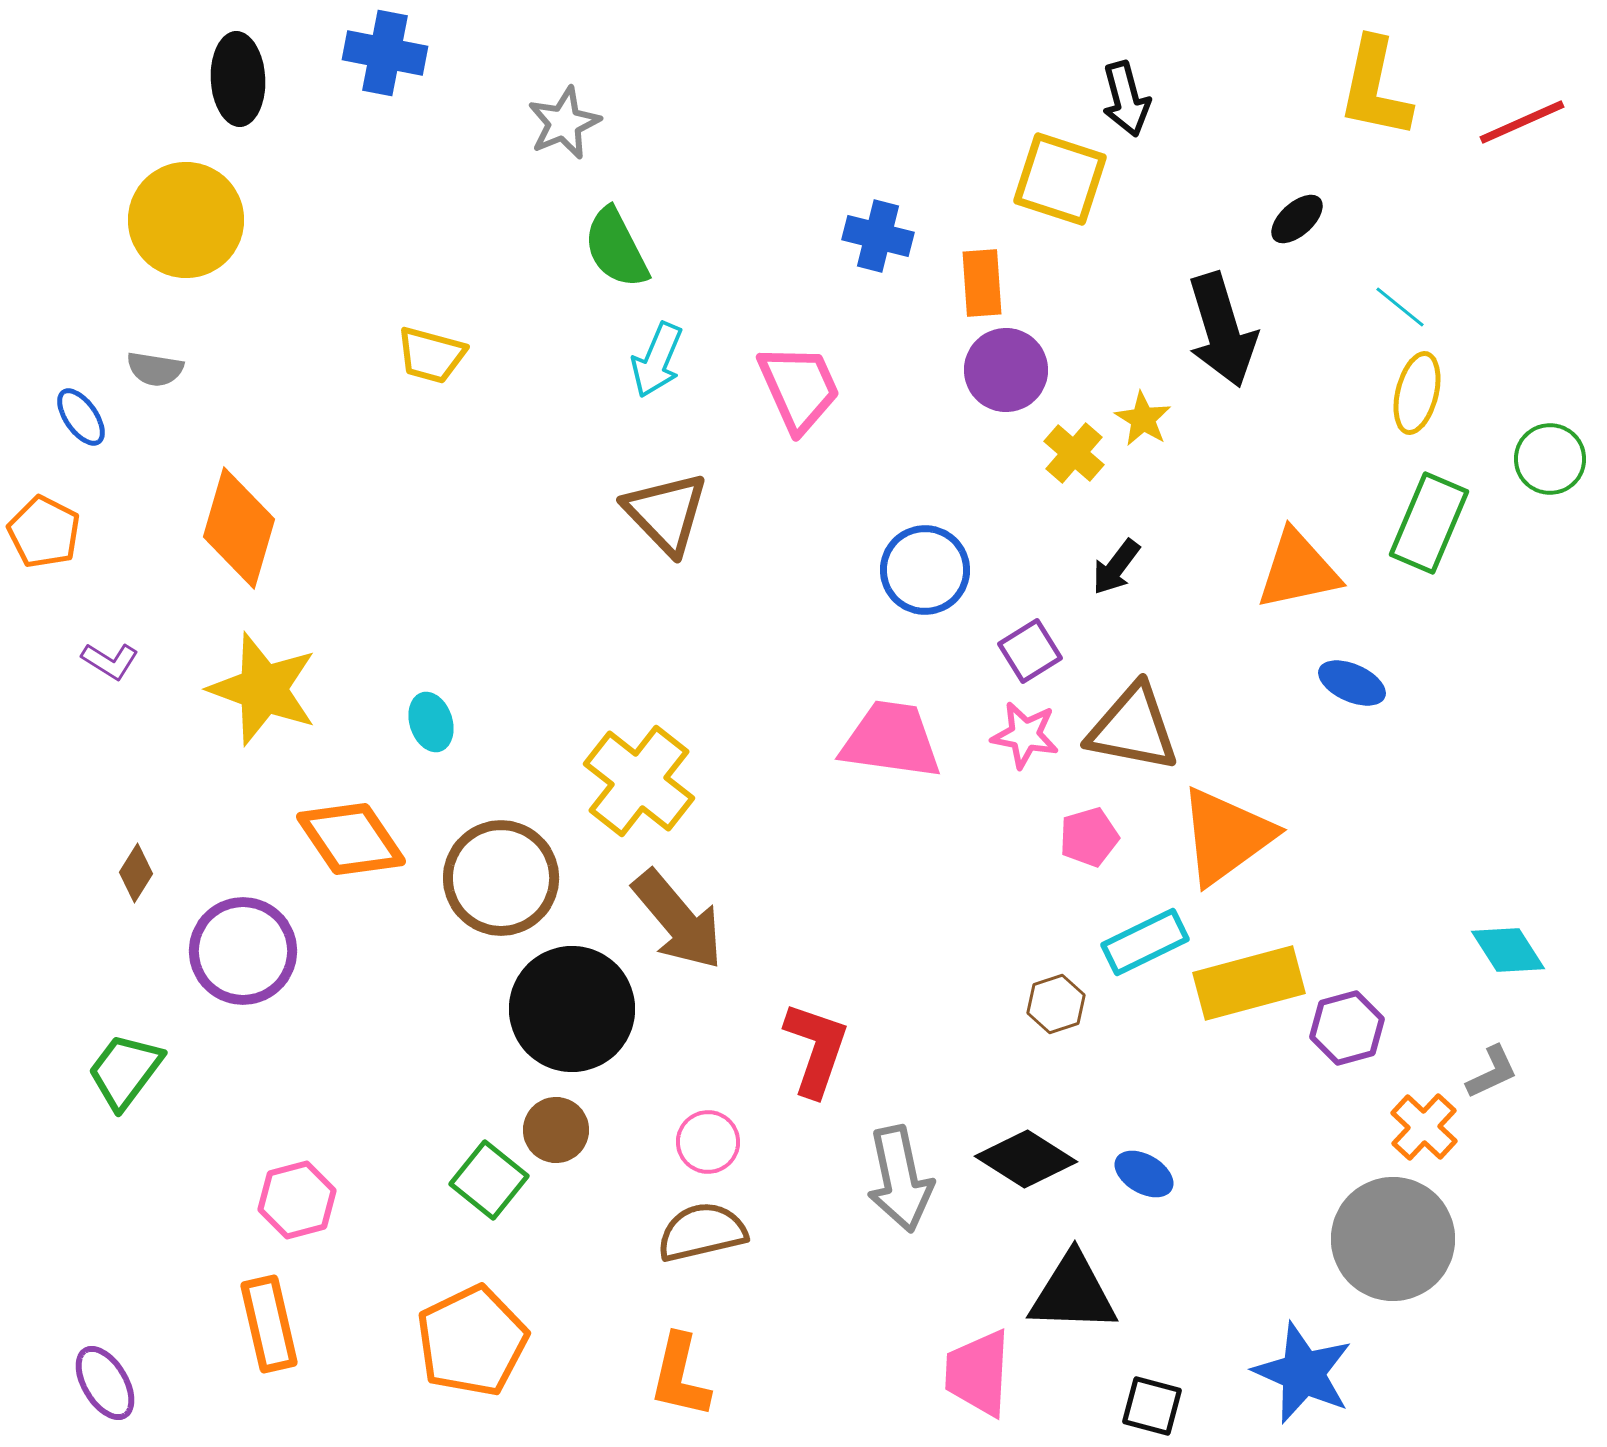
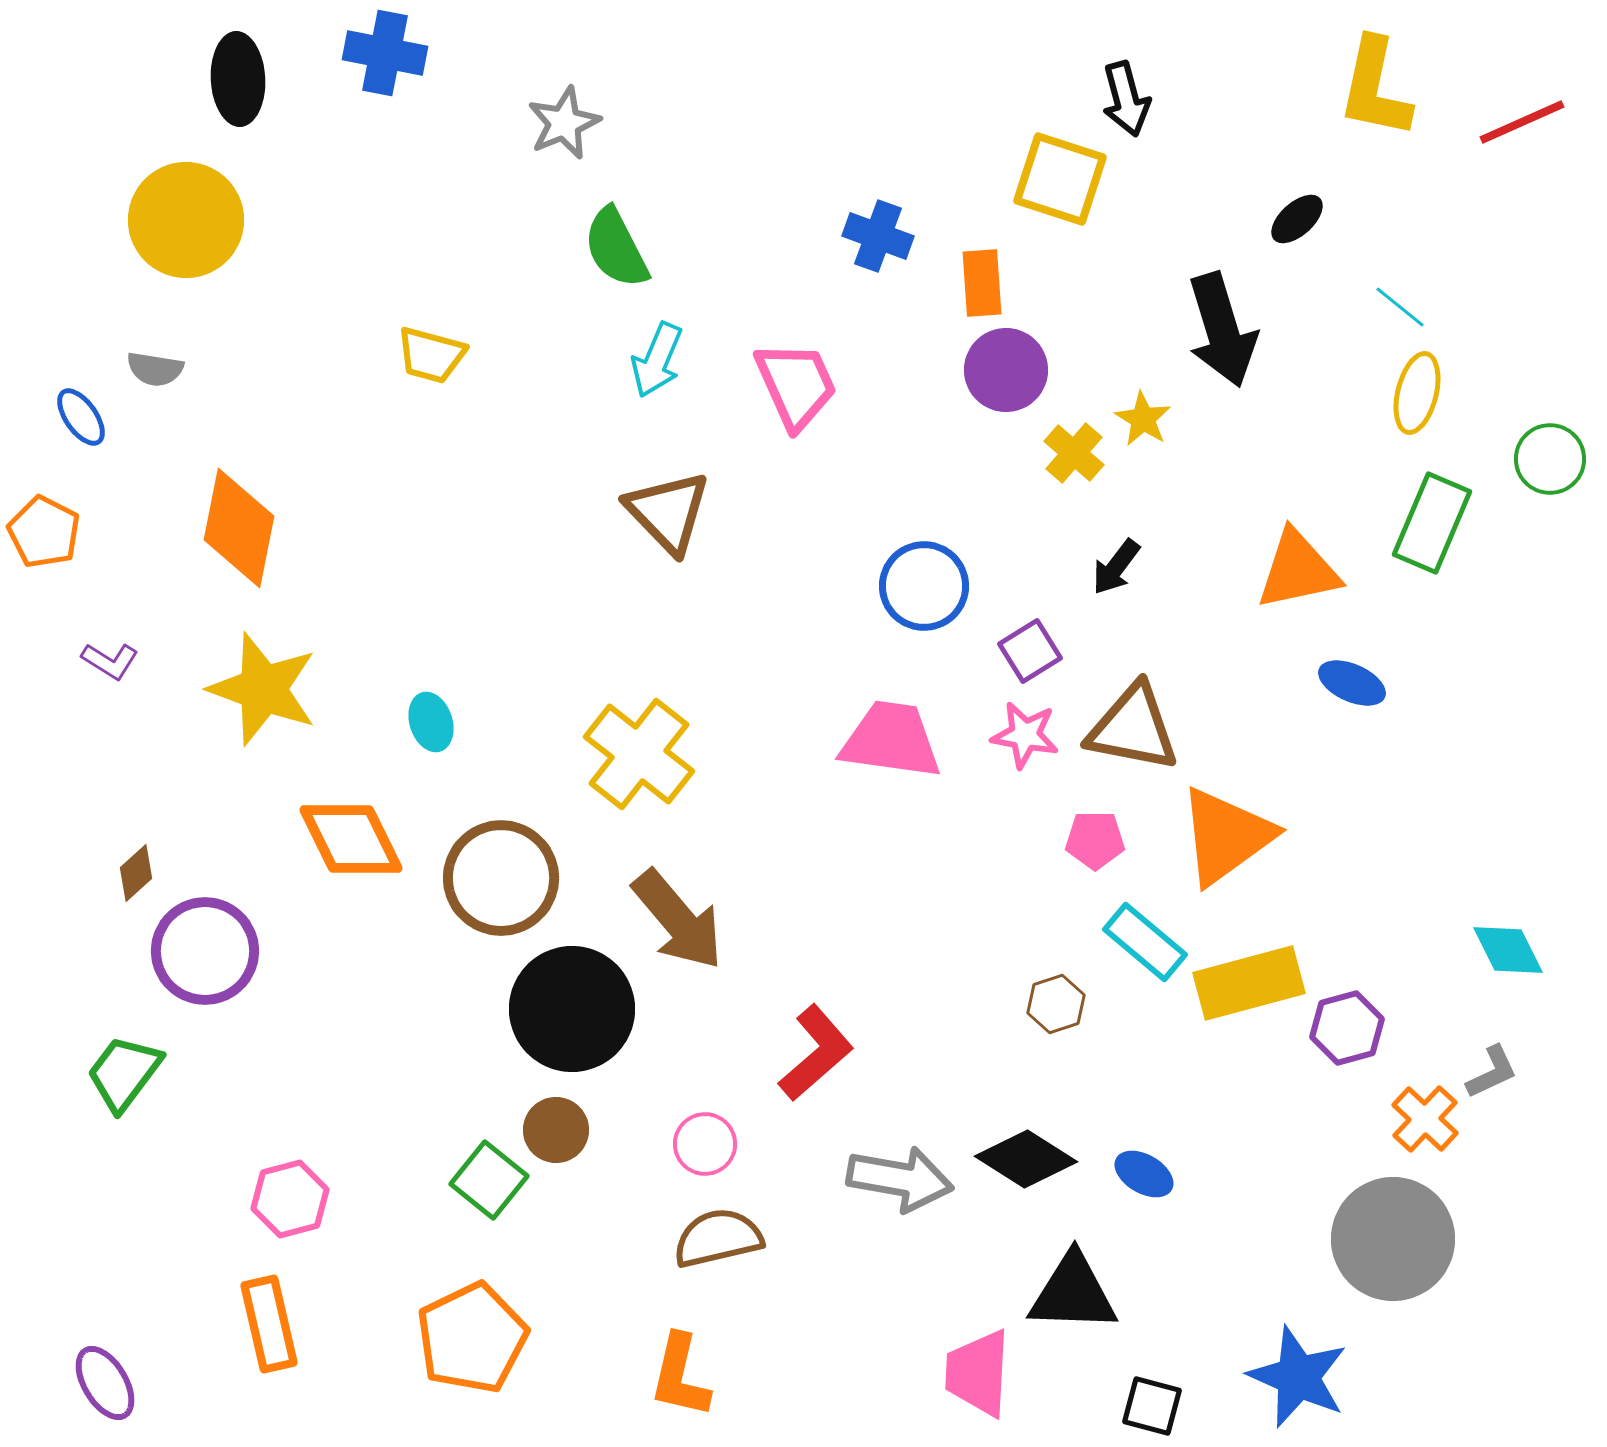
blue cross at (878, 236): rotated 6 degrees clockwise
pink trapezoid at (799, 388): moved 3 px left, 3 px up
brown triangle at (666, 513): moved 2 px right, 1 px up
green rectangle at (1429, 523): moved 3 px right
orange diamond at (239, 528): rotated 5 degrees counterclockwise
blue circle at (925, 570): moved 1 px left, 16 px down
yellow cross at (639, 781): moved 27 px up
pink pentagon at (1089, 837): moved 6 px right, 3 px down; rotated 16 degrees clockwise
orange diamond at (351, 839): rotated 8 degrees clockwise
brown diamond at (136, 873): rotated 16 degrees clockwise
cyan rectangle at (1145, 942): rotated 66 degrees clockwise
cyan diamond at (1508, 950): rotated 6 degrees clockwise
purple circle at (243, 951): moved 38 px left
red L-shape at (816, 1049): moved 4 px down; rotated 30 degrees clockwise
green trapezoid at (125, 1071): moved 1 px left, 2 px down
orange cross at (1424, 1127): moved 1 px right, 8 px up
pink circle at (708, 1142): moved 3 px left, 2 px down
gray arrow at (900, 1179): rotated 68 degrees counterclockwise
pink hexagon at (297, 1200): moved 7 px left, 1 px up
brown semicircle at (702, 1232): moved 16 px right, 6 px down
orange pentagon at (472, 1341): moved 3 px up
blue star at (1303, 1373): moved 5 px left, 4 px down
